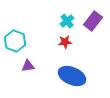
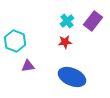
blue ellipse: moved 1 px down
